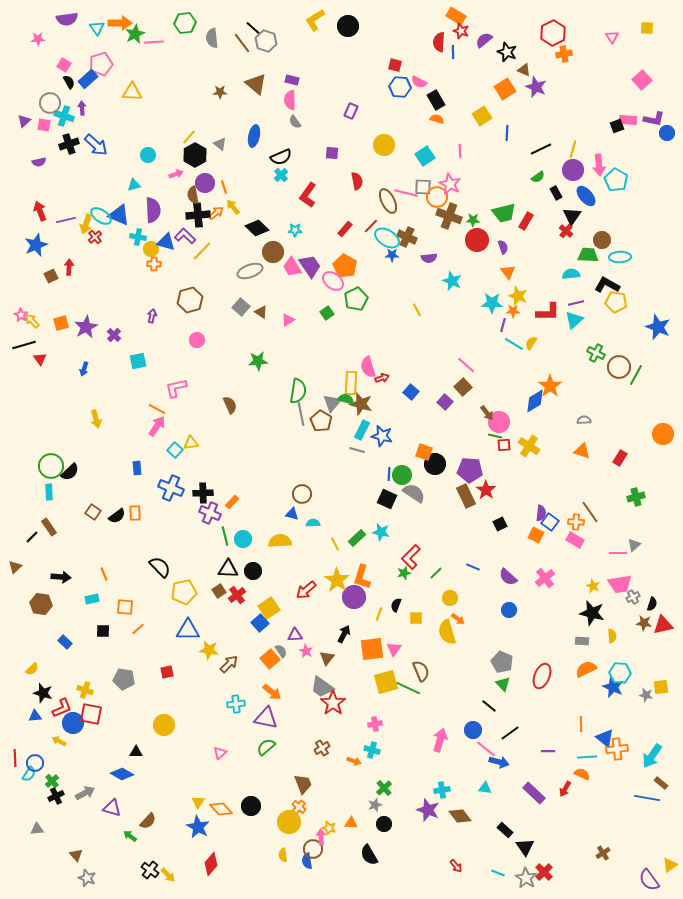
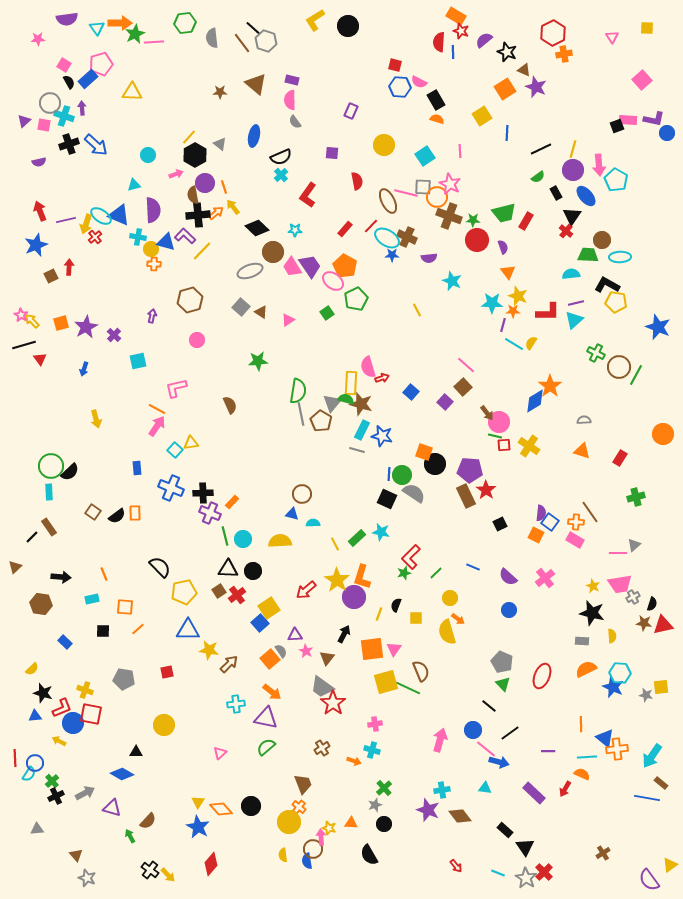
green arrow at (130, 836): rotated 24 degrees clockwise
